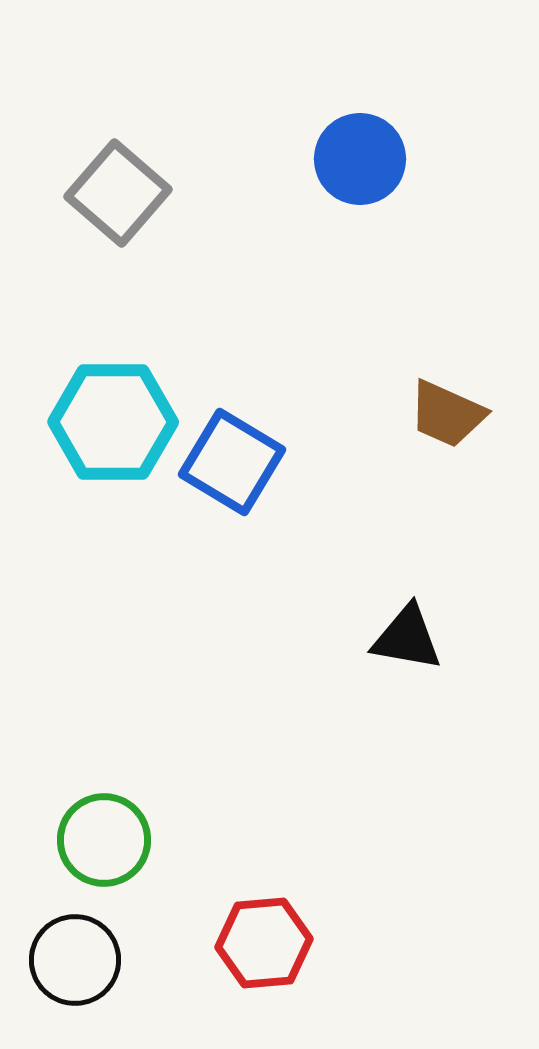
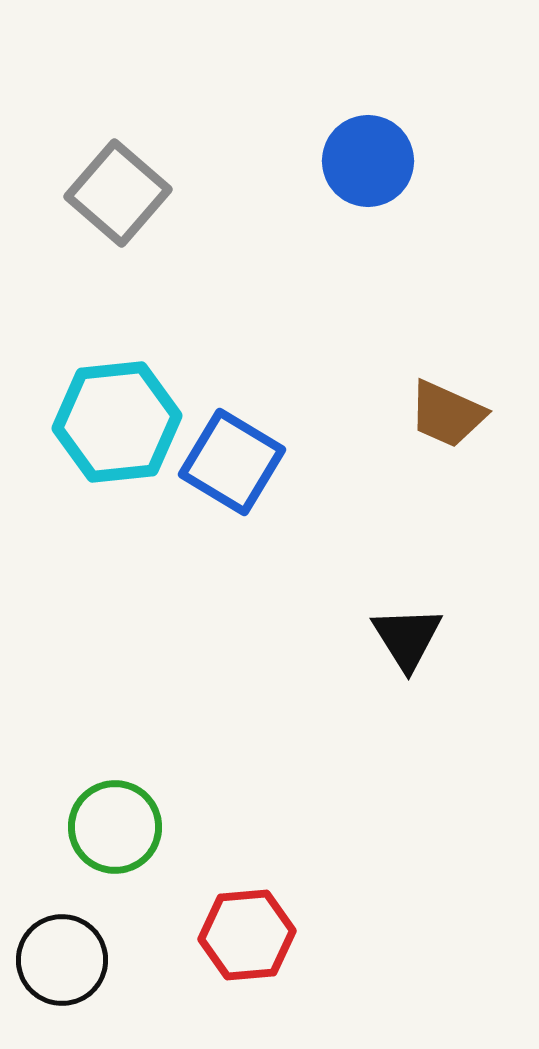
blue circle: moved 8 px right, 2 px down
cyan hexagon: moved 4 px right; rotated 6 degrees counterclockwise
black triangle: rotated 48 degrees clockwise
green circle: moved 11 px right, 13 px up
red hexagon: moved 17 px left, 8 px up
black circle: moved 13 px left
